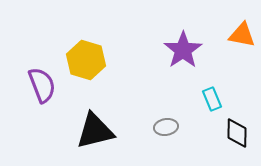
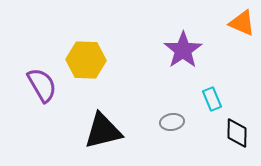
orange triangle: moved 12 px up; rotated 12 degrees clockwise
yellow hexagon: rotated 15 degrees counterclockwise
purple semicircle: rotated 9 degrees counterclockwise
gray ellipse: moved 6 px right, 5 px up
black triangle: moved 8 px right
